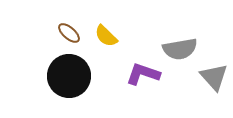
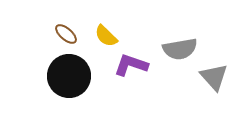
brown ellipse: moved 3 px left, 1 px down
purple L-shape: moved 12 px left, 9 px up
